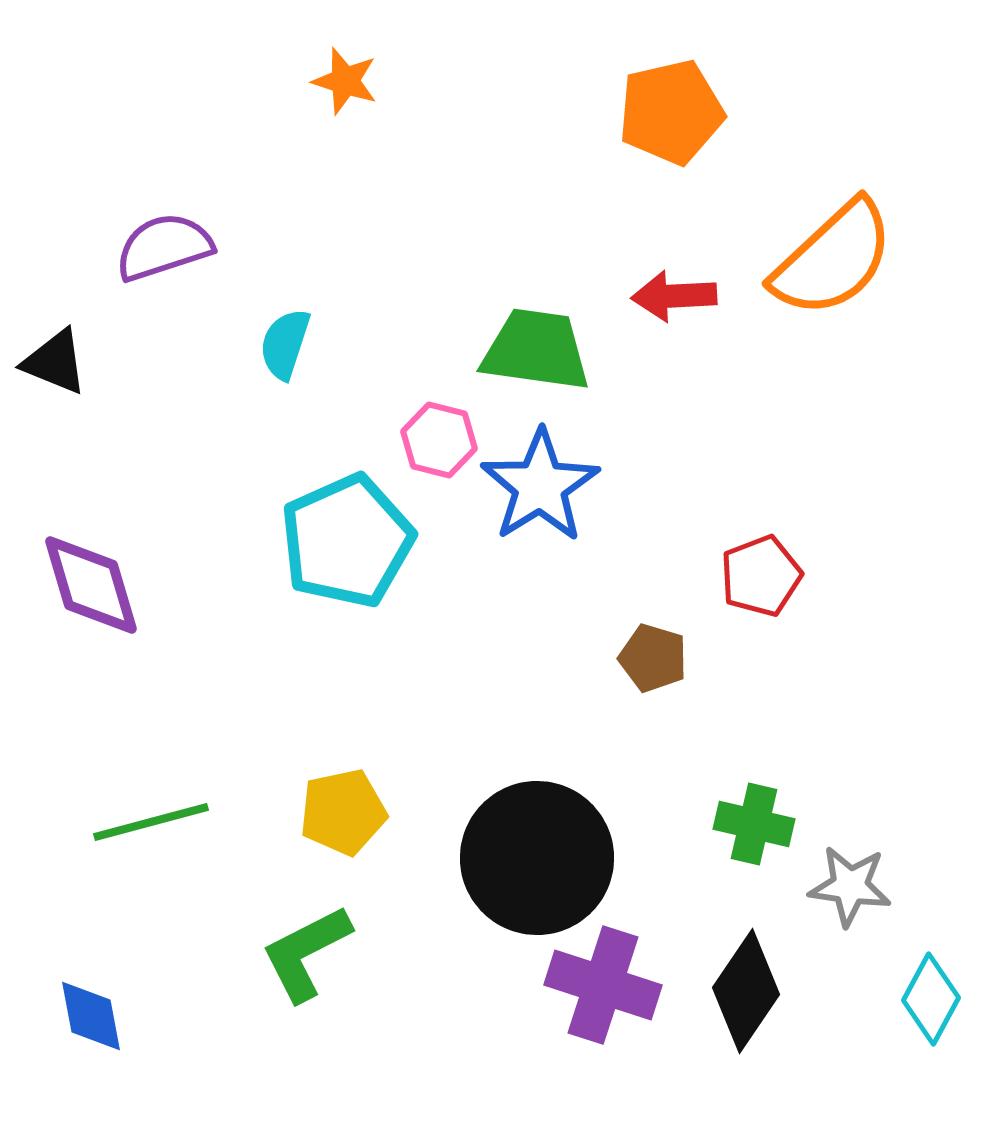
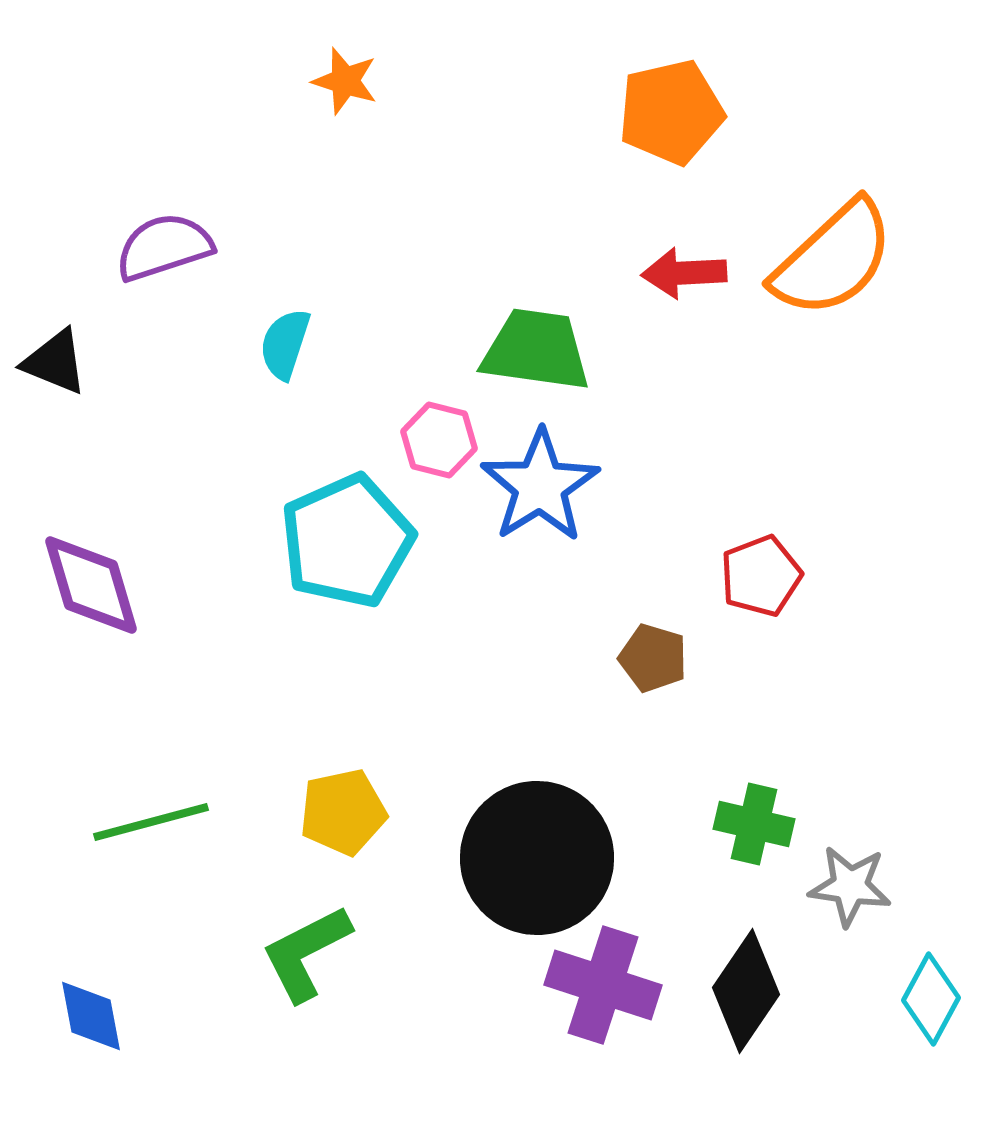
red arrow: moved 10 px right, 23 px up
